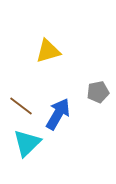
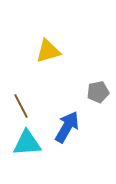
brown line: rotated 25 degrees clockwise
blue arrow: moved 9 px right, 13 px down
cyan triangle: rotated 40 degrees clockwise
